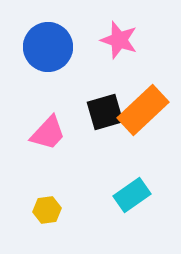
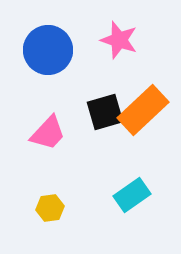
blue circle: moved 3 px down
yellow hexagon: moved 3 px right, 2 px up
